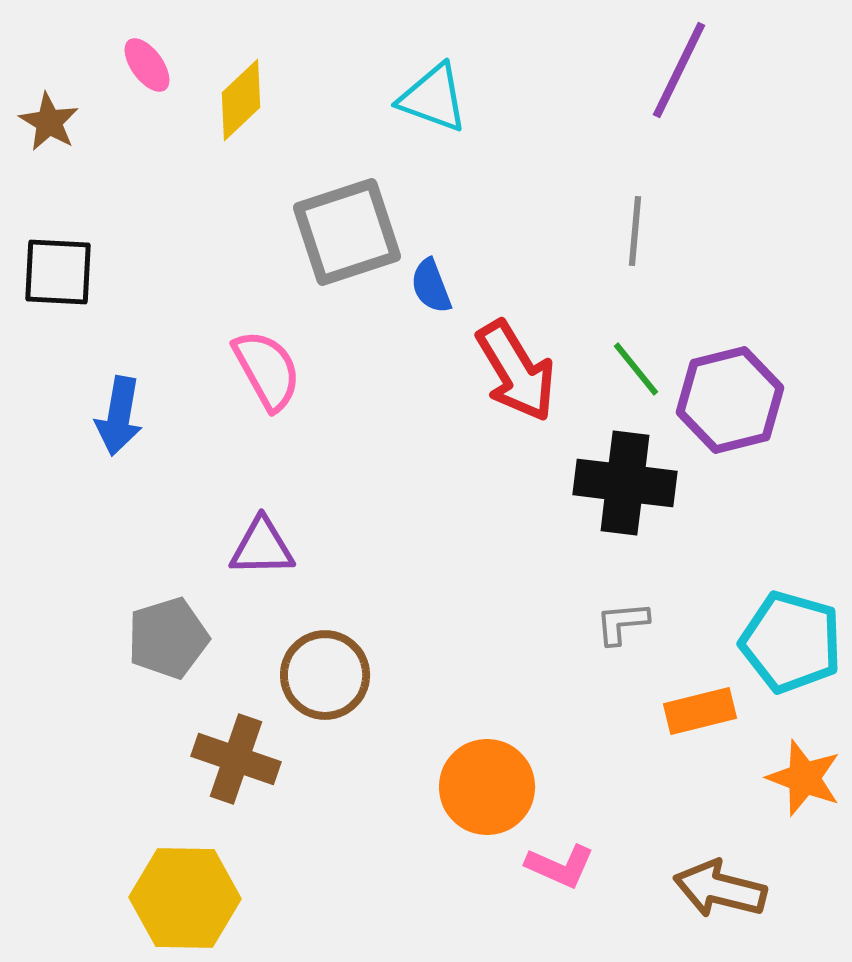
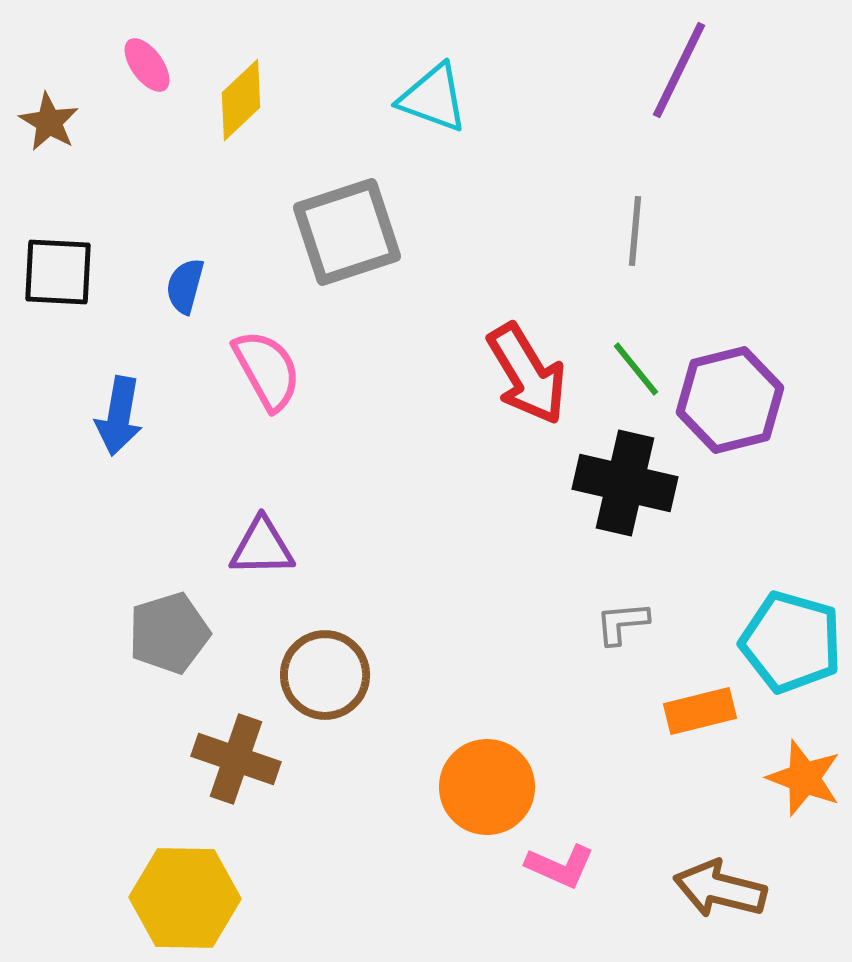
blue semicircle: moved 246 px left; rotated 36 degrees clockwise
red arrow: moved 11 px right, 3 px down
black cross: rotated 6 degrees clockwise
gray pentagon: moved 1 px right, 5 px up
